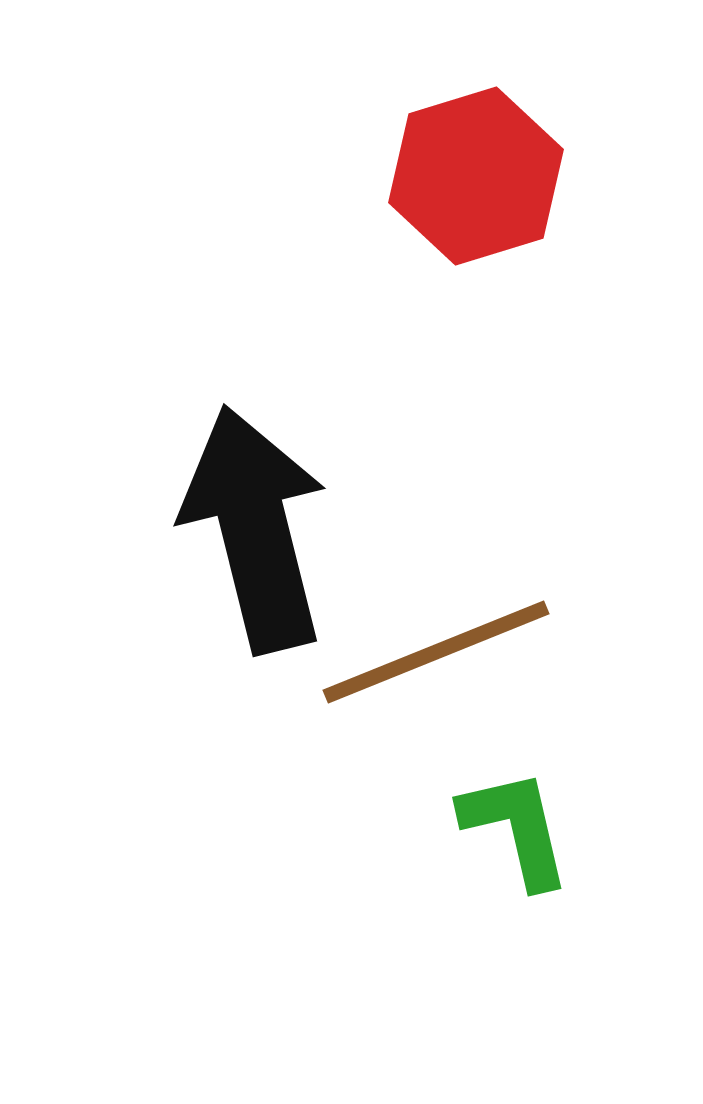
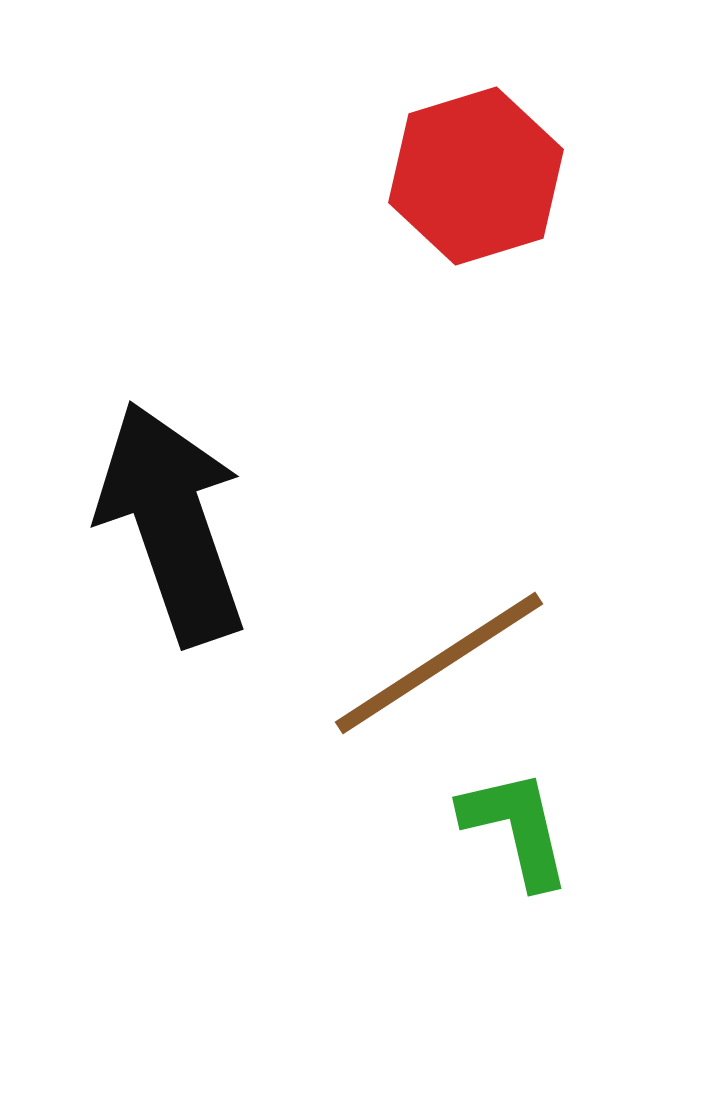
black arrow: moved 83 px left, 6 px up; rotated 5 degrees counterclockwise
brown line: moved 3 px right, 11 px down; rotated 11 degrees counterclockwise
